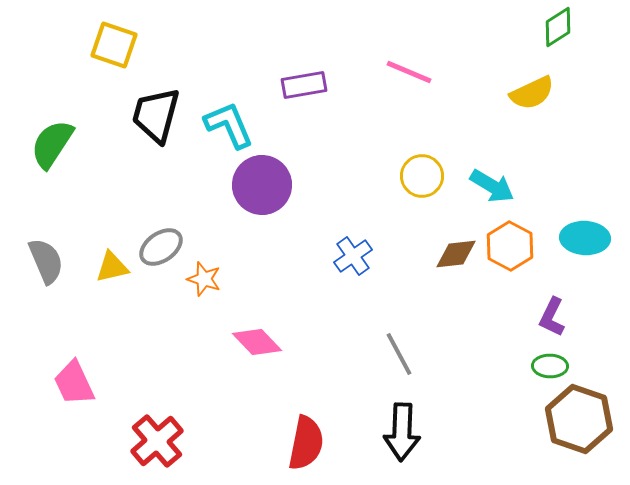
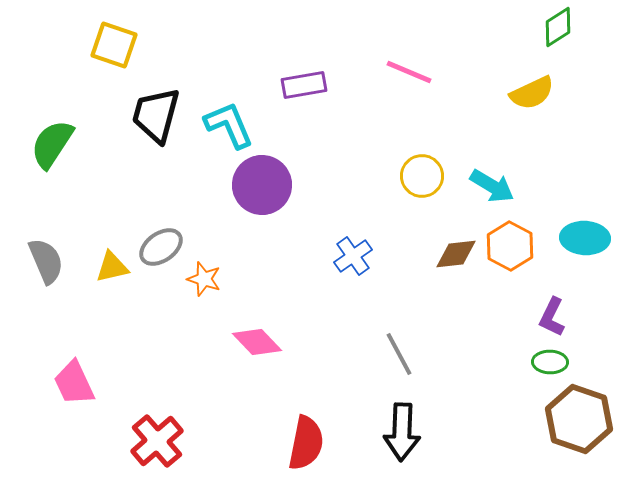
green ellipse: moved 4 px up
